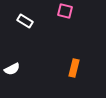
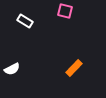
orange rectangle: rotated 30 degrees clockwise
